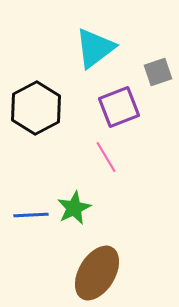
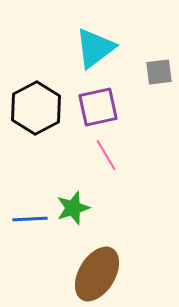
gray square: moved 1 px right; rotated 12 degrees clockwise
purple square: moved 21 px left; rotated 9 degrees clockwise
pink line: moved 2 px up
green star: moved 1 px left; rotated 8 degrees clockwise
blue line: moved 1 px left, 4 px down
brown ellipse: moved 1 px down
